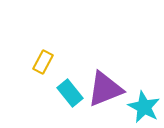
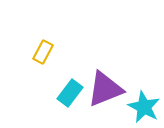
yellow rectangle: moved 10 px up
cyan rectangle: rotated 76 degrees clockwise
